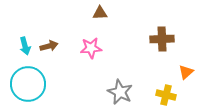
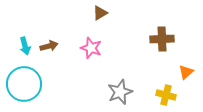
brown triangle: rotated 28 degrees counterclockwise
pink star: rotated 25 degrees clockwise
cyan circle: moved 4 px left
gray star: rotated 25 degrees clockwise
